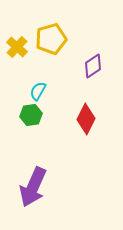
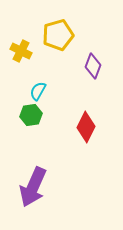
yellow pentagon: moved 7 px right, 4 px up
yellow cross: moved 4 px right, 4 px down; rotated 15 degrees counterclockwise
purple diamond: rotated 35 degrees counterclockwise
red diamond: moved 8 px down
